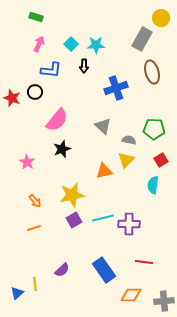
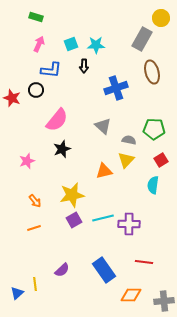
cyan square: rotated 24 degrees clockwise
black circle: moved 1 px right, 2 px up
pink star: moved 1 px up; rotated 21 degrees clockwise
